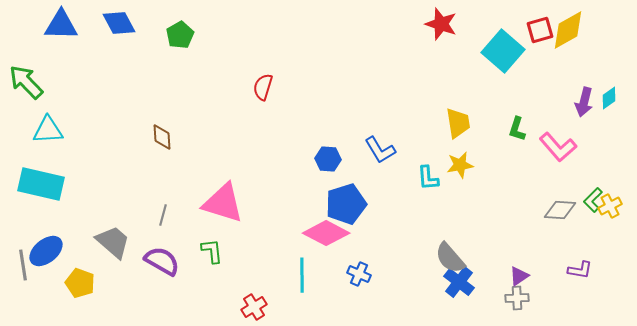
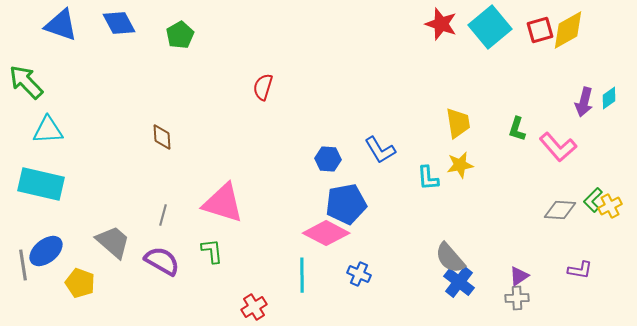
blue triangle at (61, 25): rotated 18 degrees clockwise
cyan square at (503, 51): moved 13 px left, 24 px up; rotated 9 degrees clockwise
blue pentagon at (346, 204): rotated 6 degrees clockwise
